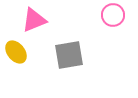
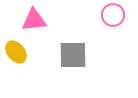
pink triangle: rotated 16 degrees clockwise
gray square: moved 4 px right; rotated 8 degrees clockwise
